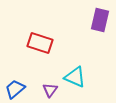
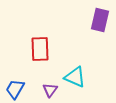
red rectangle: moved 6 px down; rotated 70 degrees clockwise
blue trapezoid: rotated 20 degrees counterclockwise
